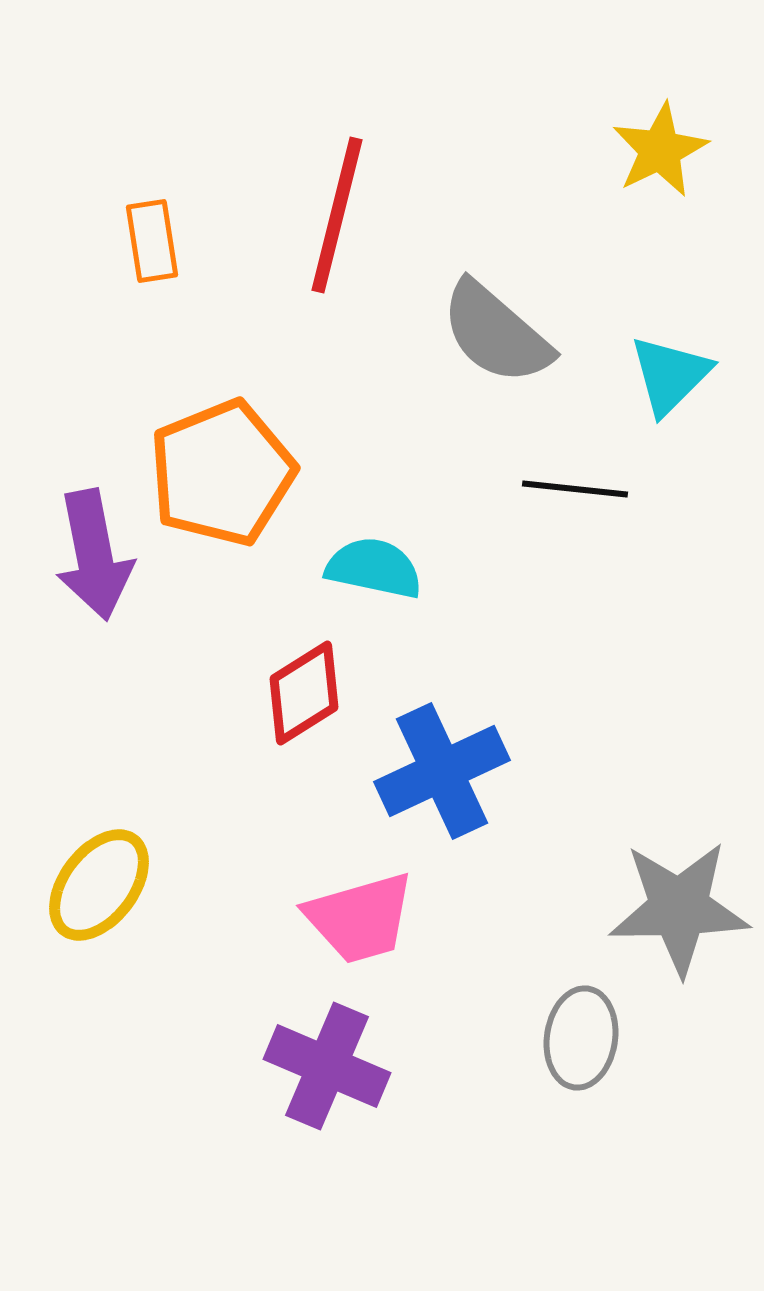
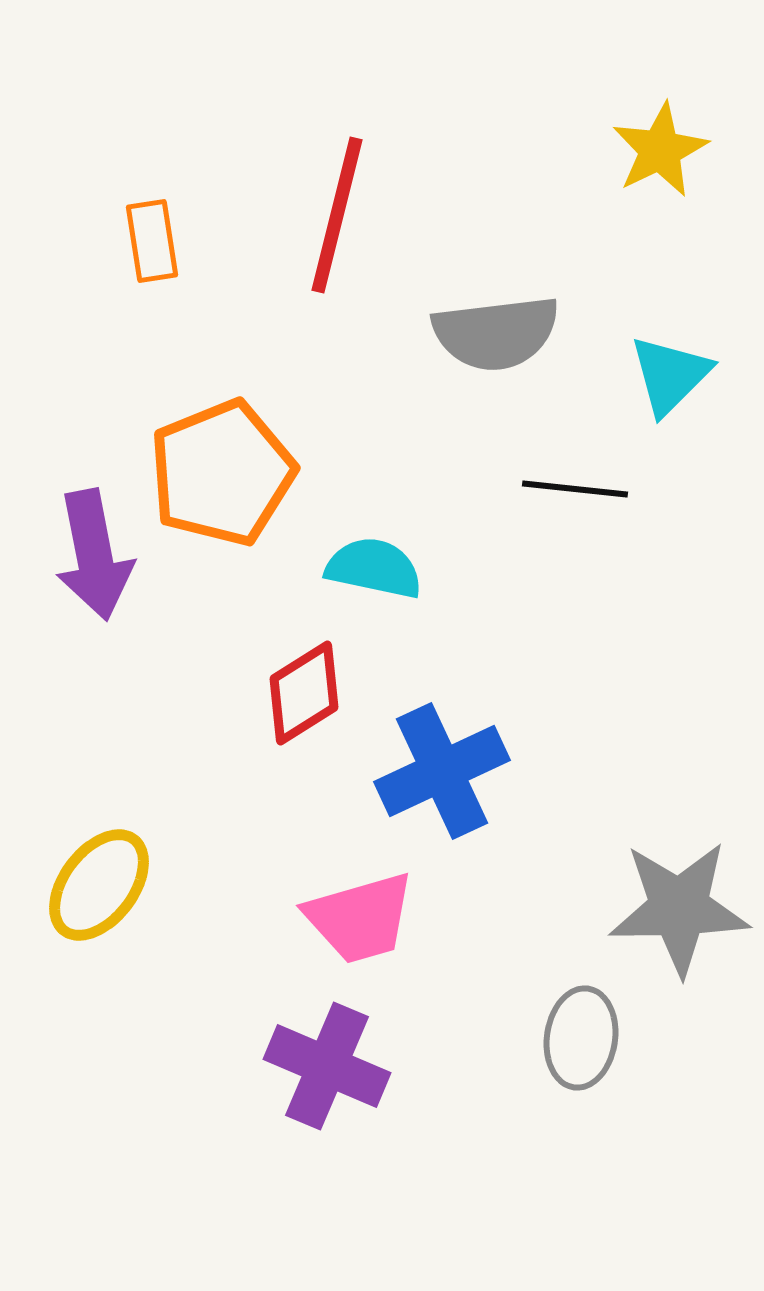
gray semicircle: rotated 48 degrees counterclockwise
